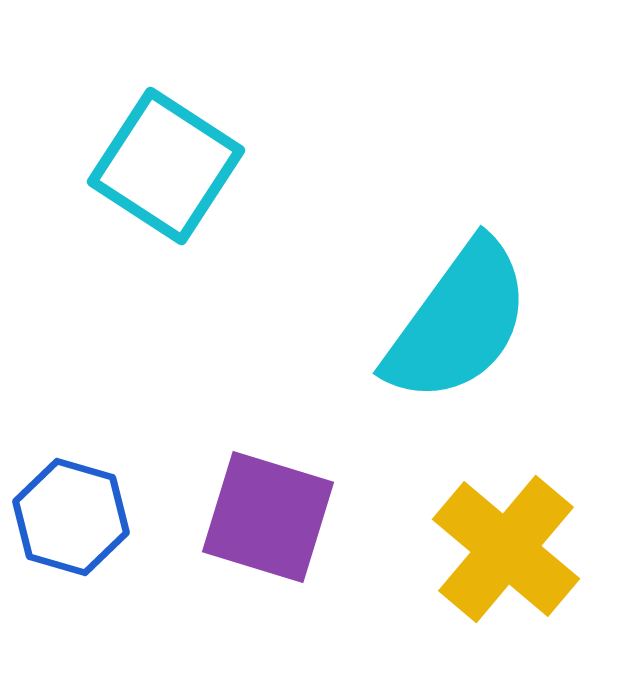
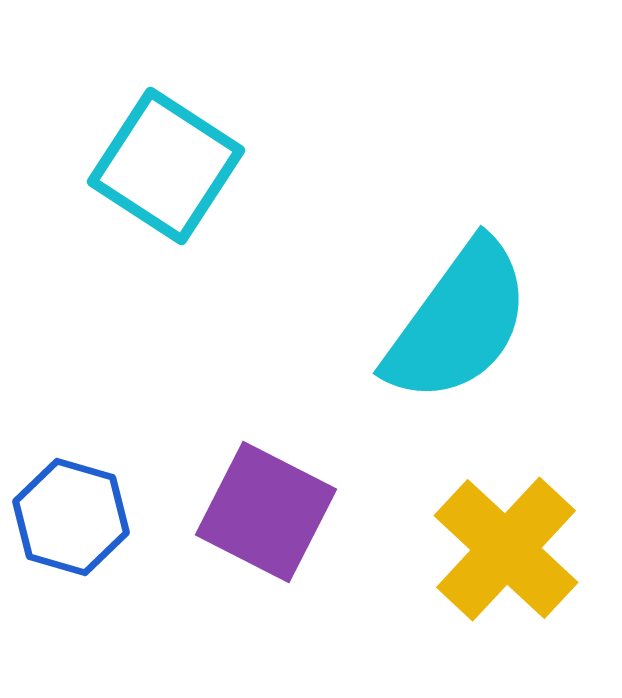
purple square: moved 2 px left, 5 px up; rotated 10 degrees clockwise
yellow cross: rotated 3 degrees clockwise
